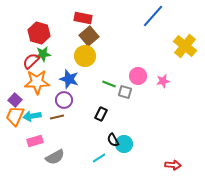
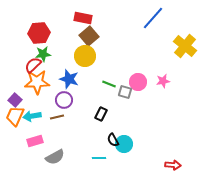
blue line: moved 2 px down
red hexagon: rotated 20 degrees counterclockwise
red semicircle: moved 2 px right, 4 px down
pink circle: moved 6 px down
cyan line: rotated 32 degrees clockwise
